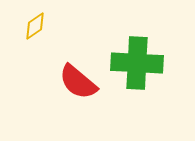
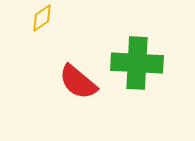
yellow diamond: moved 7 px right, 8 px up
